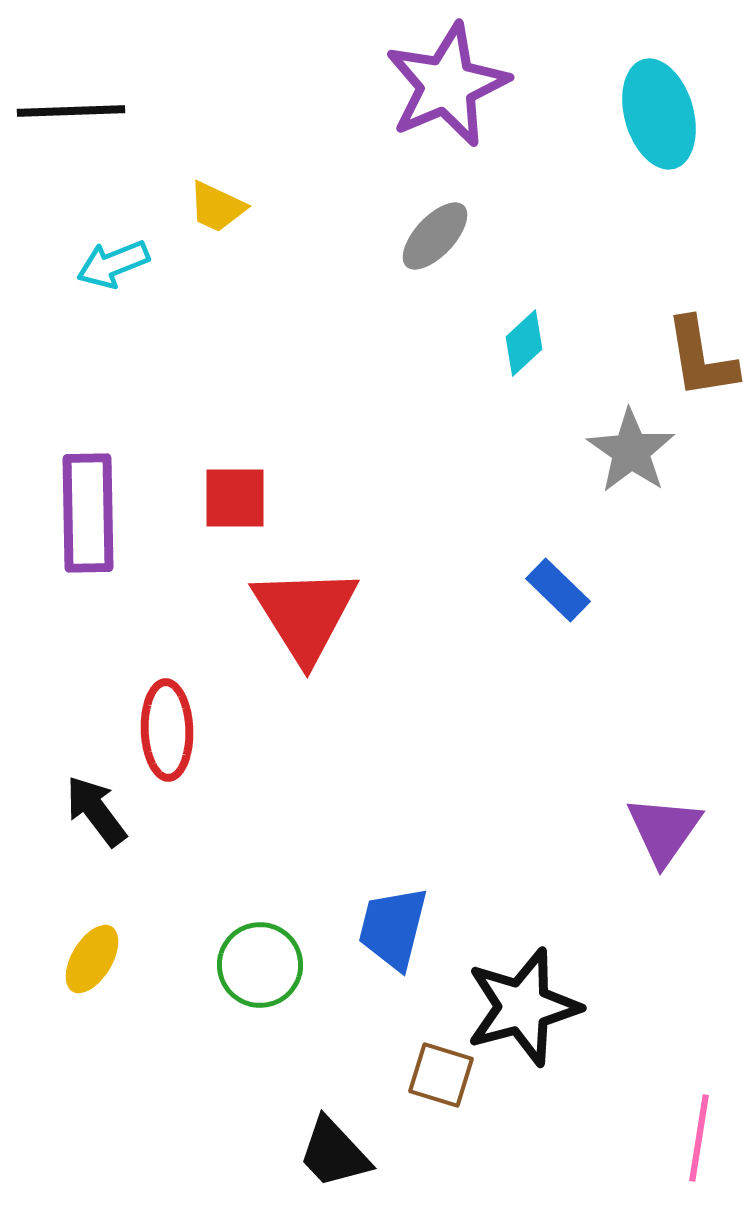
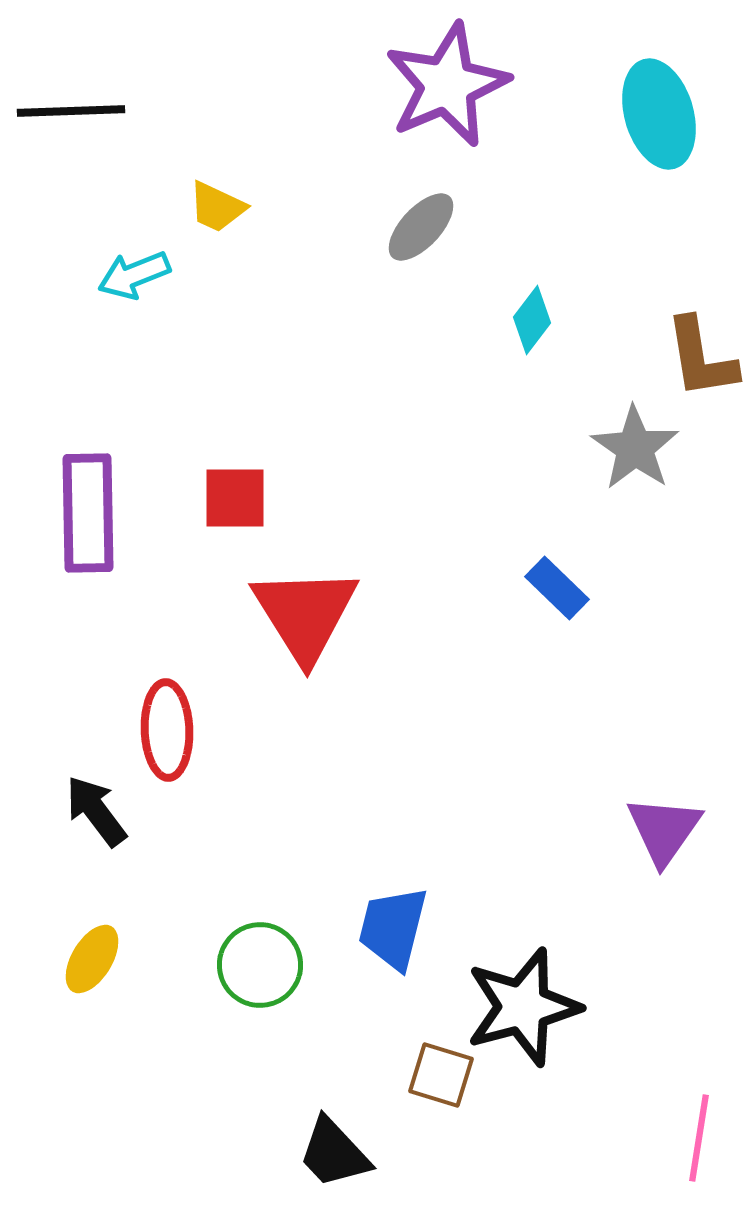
gray ellipse: moved 14 px left, 9 px up
cyan arrow: moved 21 px right, 11 px down
cyan diamond: moved 8 px right, 23 px up; rotated 10 degrees counterclockwise
gray star: moved 4 px right, 3 px up
blue rectangle: moved 1 px left, 2 px up
